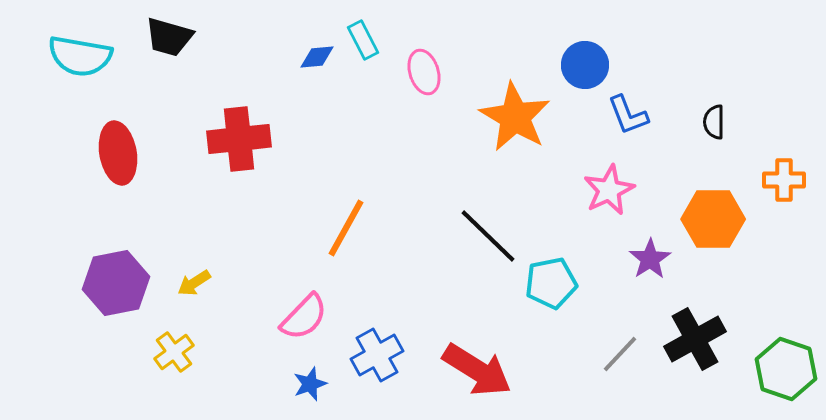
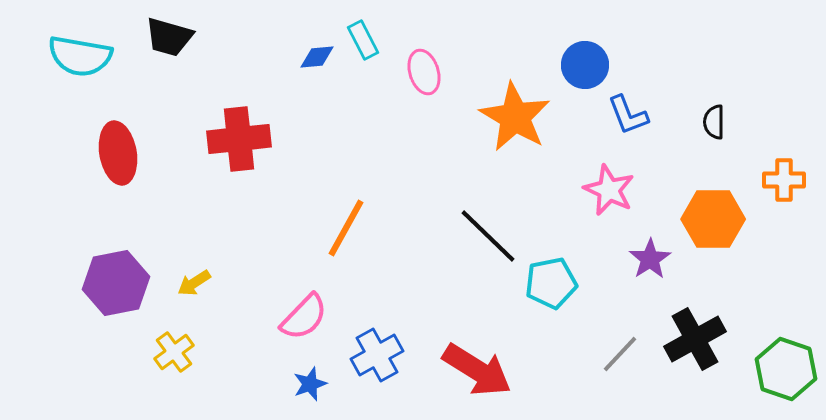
pink star: rotated 21 degrees counterclockwise
